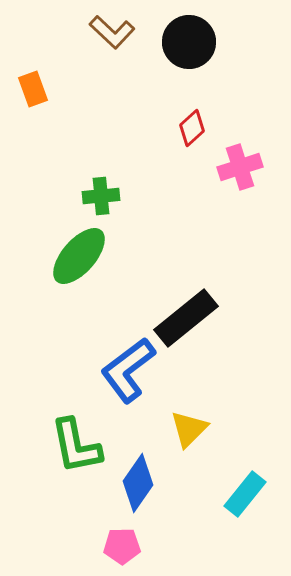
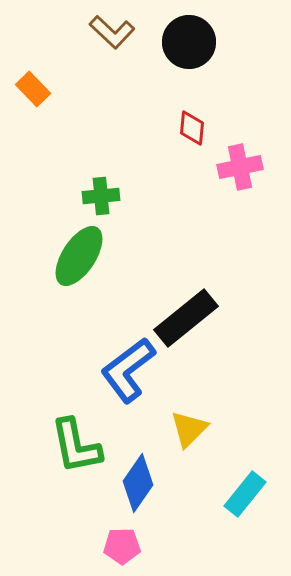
orange rectangle: rotated 24 degrees counterclockwise
red diamond: rotated 42 degrees counterclockwise
pink cross: rotated 6 degrees clockwise
green ellipse: rotated 8 degrees counterclockwise
